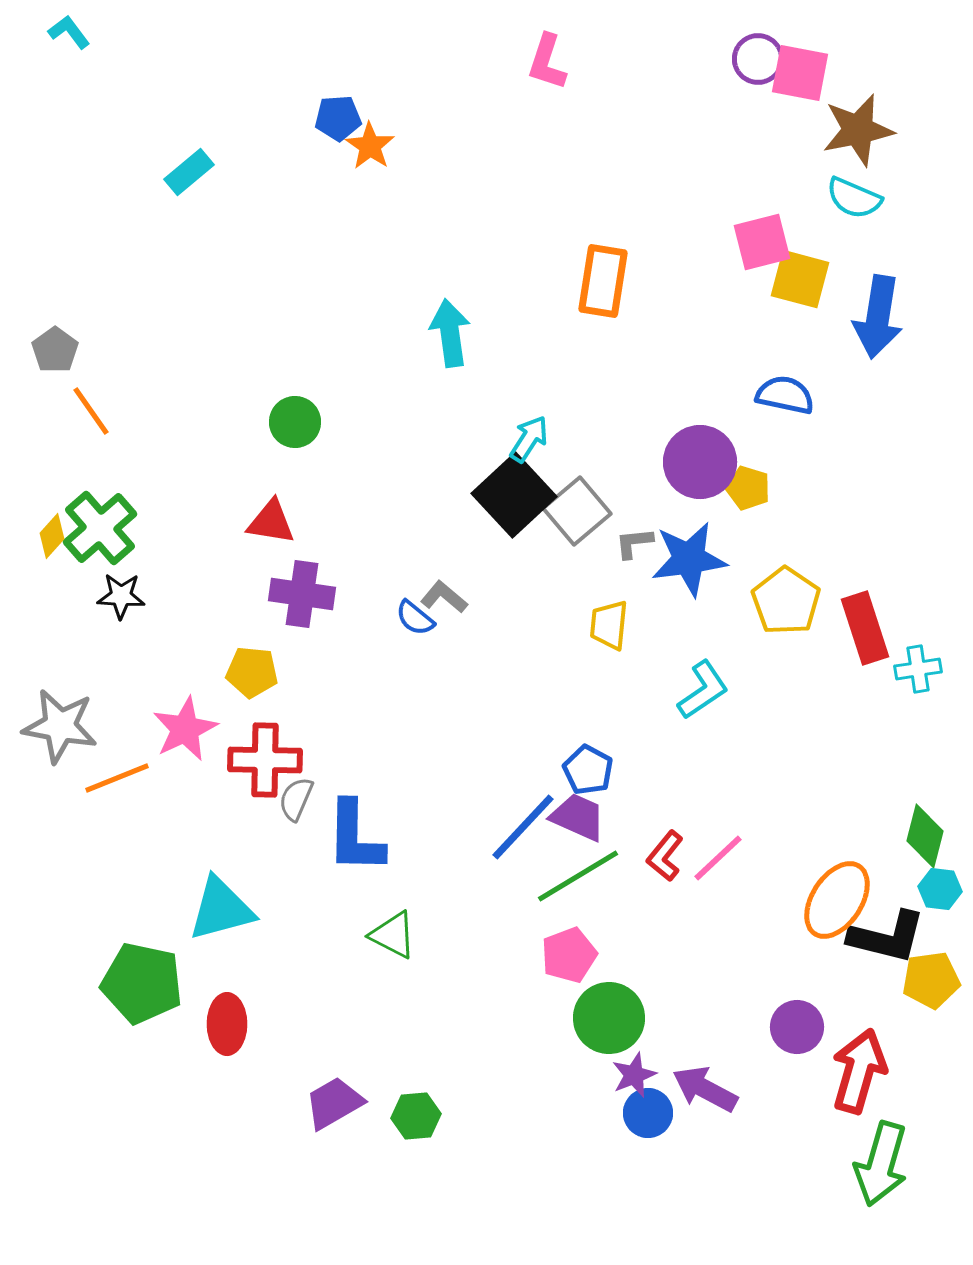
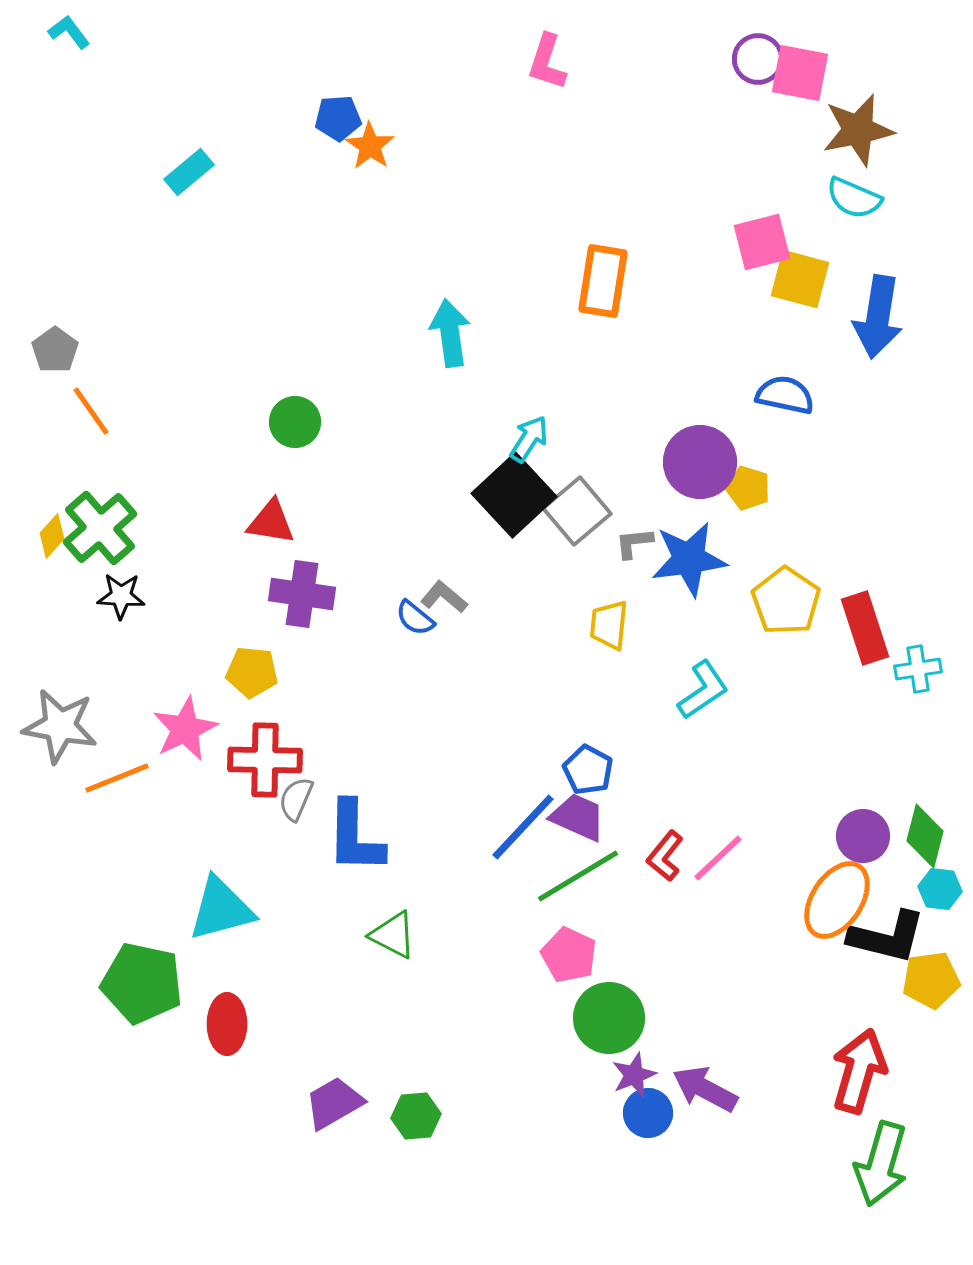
pink pentagon at (569, 955): rotated 26 degrees counterclockwise
purple circle at (797, 1027): moved 66 px right, 191 px up
